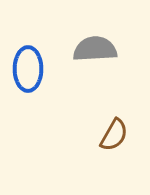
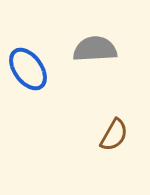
blue ellipse: rotated 36 degrees counterclockwise
